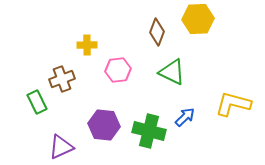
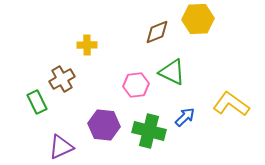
brown diamond: rotated 48 degrees clockwise
pink hexagon: moved 18 px right, 15 px down
brown cross: rotated 10 degrees counterclockwise
yellow L-shape: moved 2 px left; rotated 21 degrees clockwise
